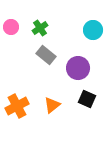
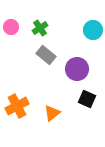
purple circle: moved 1 px left, 1 px down
orange triangle: moved 8 px down
